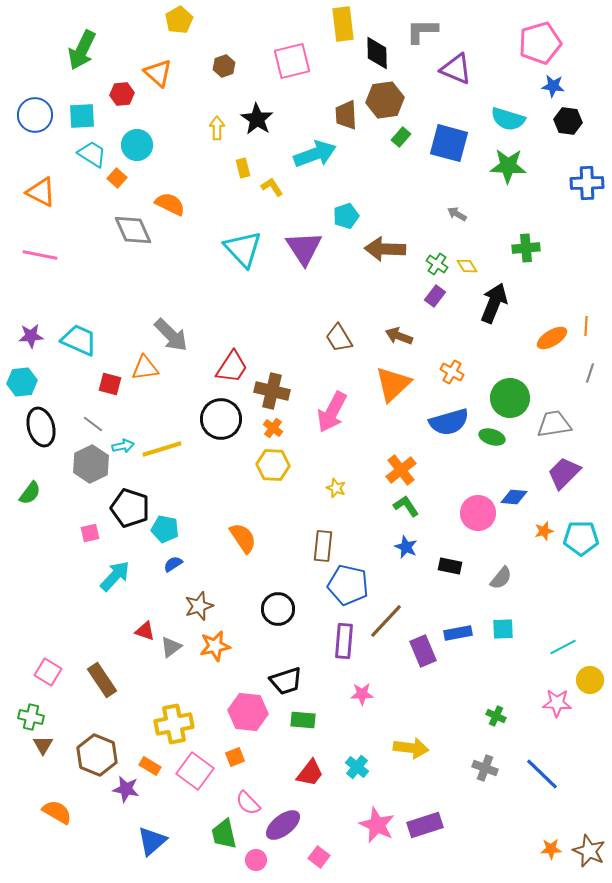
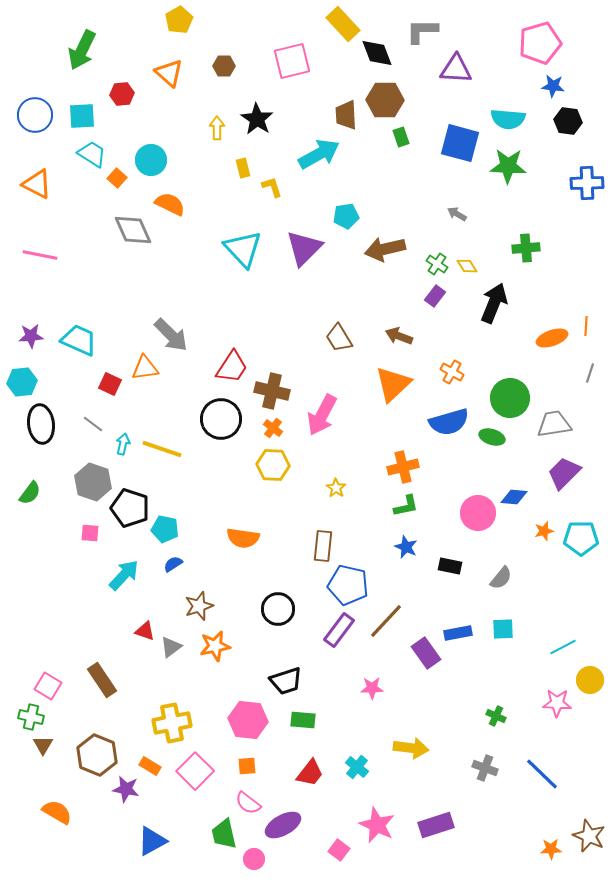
yellow rectangle at (343, 24): rotated 36 degrees counterclockwise
black diamond at (377, 53): rotated 20 degrees counterclockwise
brown hexagon at (224, 66): rotated 20 degrees clockwise
purple triangle at (456, 69): rotated 20 degrees counterclockwise
orange triangle at (158, 73): moved 11 px right
brown hexagon at (385, 100): rotated 9 degrees clockwise
cyan semicircle at (508, 119): rotated 12 degrees counterclockwise
green rectangle at (401, 137): rotated 60 degrees counterclockwise
blue square at (449, 143): moved 11 px right
cyan circle at (137, 145): moved 14 px right, 15 px down
cyan arrow at (315, 154): moved 4 px right; rotated 9 degrees counterclockwise
yellow L-shape at (272, 187): rotated 15 degrees clockwise
orange triangle at (41, 192): moved 4 px left, 8 px up
cyan pentagon at (346, 216): rotated 10 degrees clockwise
purple triangle at (304, 248): rotated 18 degrees clockwise
brown arrow at (385, 249): rotated 15 degrees counterclockwise
orange ellipse at (552, 338): rotated 12 degrees clockwise
red square at (110, 384): rotated 10 degrees clockwise
pink arrow at (332, 412): moved 10 px left, 3 px down
black ellipse at (41, 427): moved 3 px up; rotated 9 degrees clockwise
cyan arrow at (123, 446): moved 2 px up; rotated 65 degrees counterclockwise
yellow line at (162, 449): rotated 36 degrees clockwise
gray hexagon at (91, 464): moved 2 px right, 18 px down; rotated 15 degrees counterclockwise
orange cross at (401, 470): moved 2 px right, 3 px up; rotated 24 degrees clockwise
yellow star at (336, 488): rotated 12 degrees clockwise
green L-shape at (406, 506): rotated 112 degrees clockwise
pink square at (90, 533): rotated 18 degrees clockwise
orange semicircle at (243, 538): rotated 132 degrees clockwise
cyan arrow at (115, 576): moved 9 px right, 1 px up
purple rectangle at (344, 641): moved 5 px left, 11 px up; rotated 32 degrees clockwise
purple rectangle at (423, 651): moved 3 px right, 2 px down; rotated 12 degrees counterclockwise
pink square at (48, 672): moved 14 px down
pink star at (362, 694): moved 10 px right, 6 px up
pink hexagon at (248, 712): moved 8 px down
yellow cross at (174, 724): moved 2 px left, 1 px up
orange square at (235, 757): moved 12 px right, 9 px down; rotated 18 degrees clockwise
pink square at (195, 771): rotated 9 degrees clockwise
pink semicircle at (248, 803): rotated 8 degrees counterclockwise
purple ellipse at (283, 825): rotated 9 degrees clockwise
purple rectangle at (425, 825): moved 11 px right
blue triangle at (152, 841): rotated 12 degrees clockwise
brown star at (589, 851): moved 15 px up
pink square at (319, 857): moved 20 px right, 7 px up
pink circle at (256, 860): moved 2 px left, 1 px up
